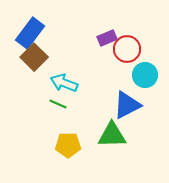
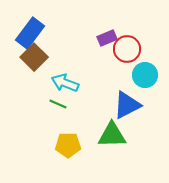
cyan arrow: moved 1 px right
